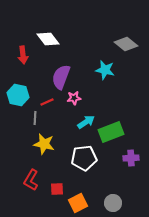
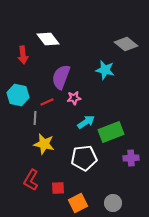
red square: moved 1 px right, 1 px up
